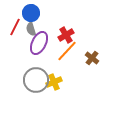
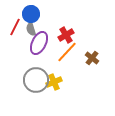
blue circle: moved 1 px down
orange line: moved 1 px down
